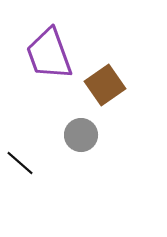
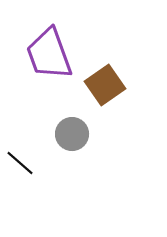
gray circle: moved 9 px left, 1 px up
